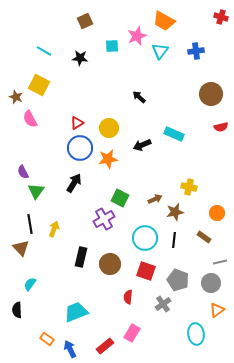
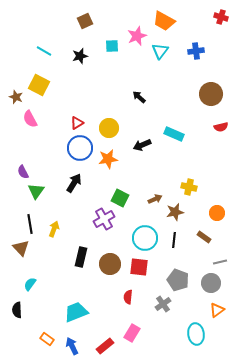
black star at (80, 58): moved 2 px up; rotated 21 degrees counterclockwise
red square at (146, 271): moved 7 px left, 4 px up; rotated 12 degrees counterclockwise
blue arrow at (70, 349): moved 2 px right, 3 px up
